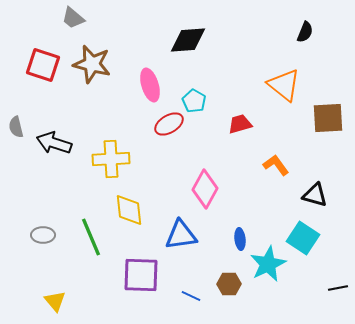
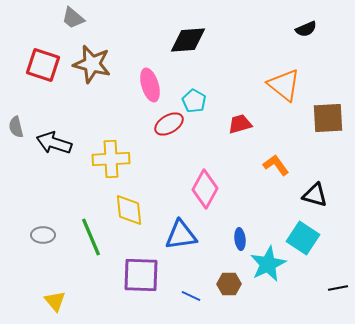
black semicircle: moved 1 px right, 3 px up; rotated 45 degrees clockwise
